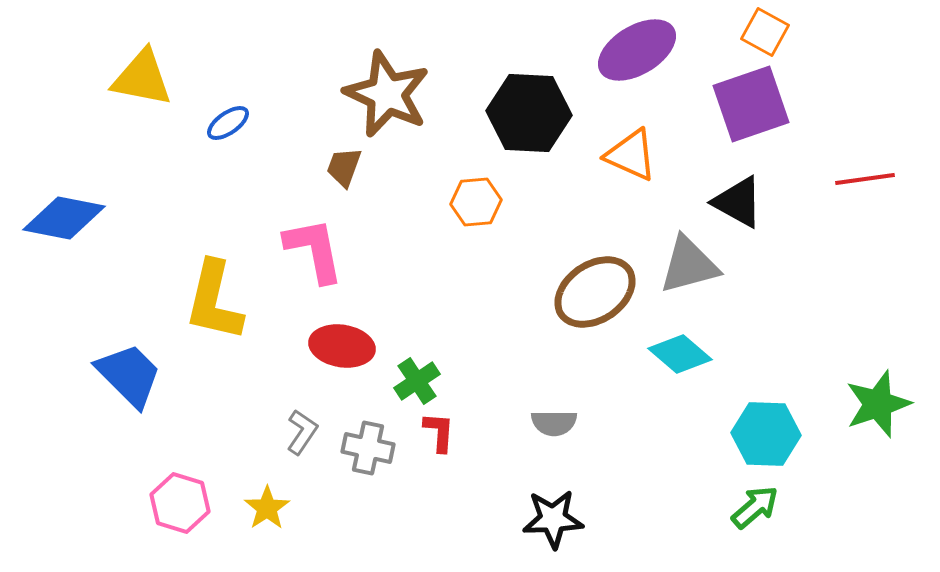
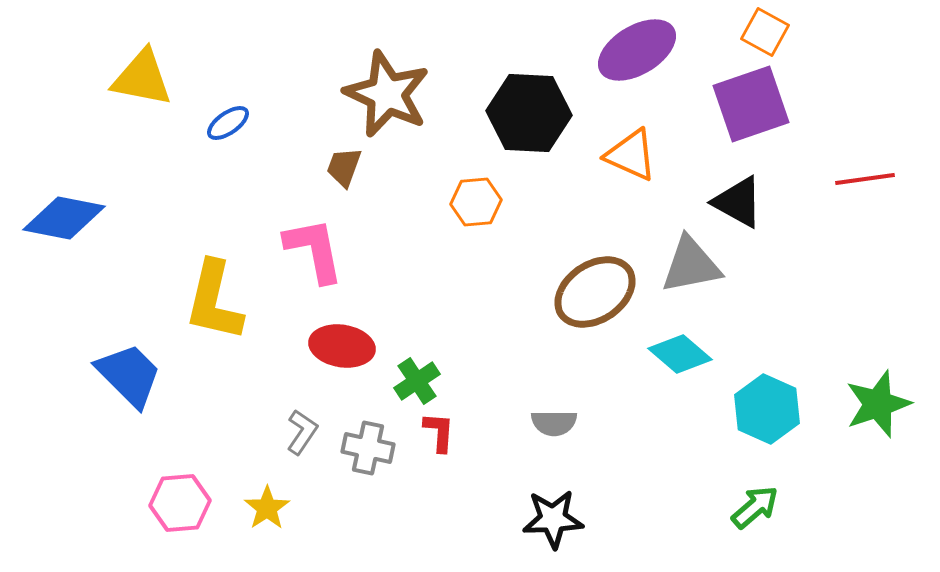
gray triangle: moved 2 px right; rotated 4 degrees clockwise
cyan hexagon: moved 1 px right, 25 px up; rotated 22 degrees clockwise
pink hexagon: rotated 22 degrees counterclockwise
